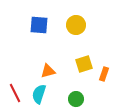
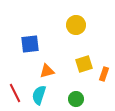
blue square: moved 9 px left, 19 px down; rotated 12 degrees counterclockwise
orange triangle: moved 1 px left
cyan semicircle: moved 1 px down
